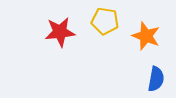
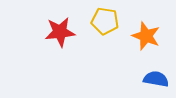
blue semicircle: rotated 90 degrees counterclockwise
